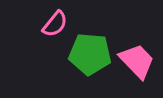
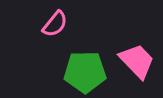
green pentagon: moved 5 px left, 18 px down; rotated 6 degrees counterclockwise
